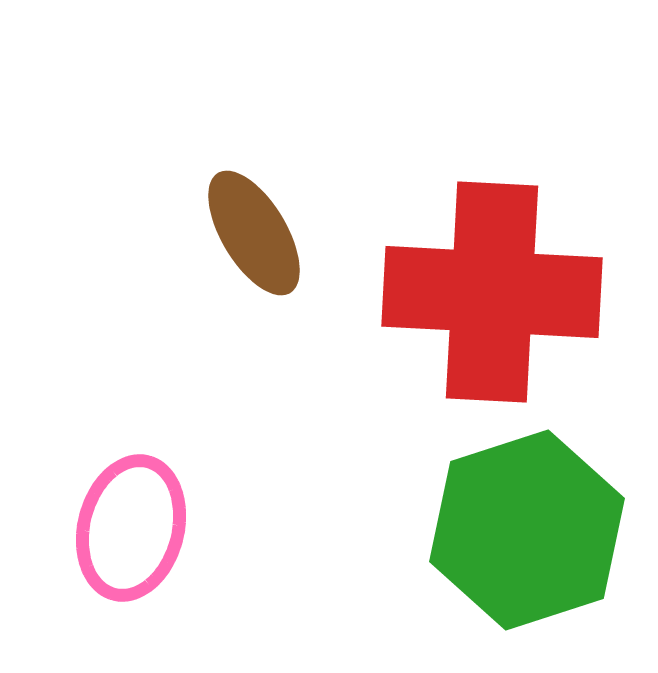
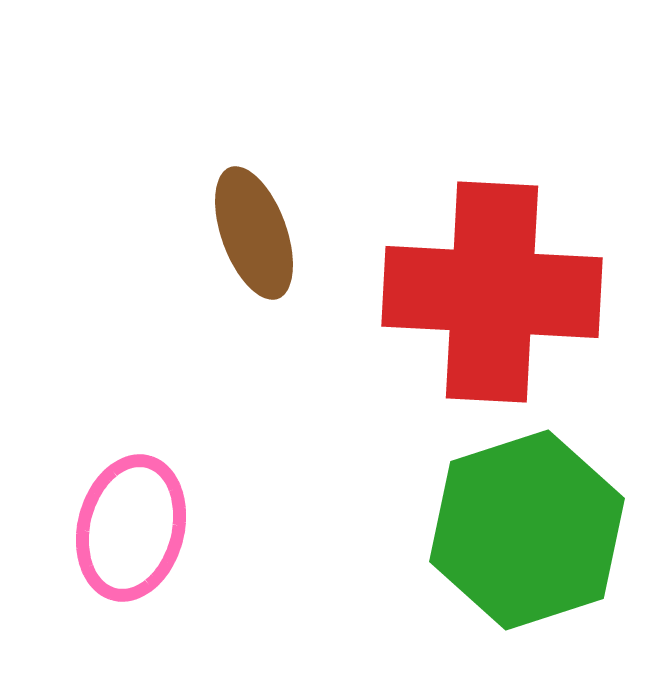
brown ellipse: rotated 11 degrees clockwise
